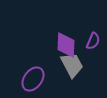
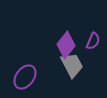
purple diamond: rotated 36 degrees clockwise
purple ellipse: moved 8 px left, 2 px up
